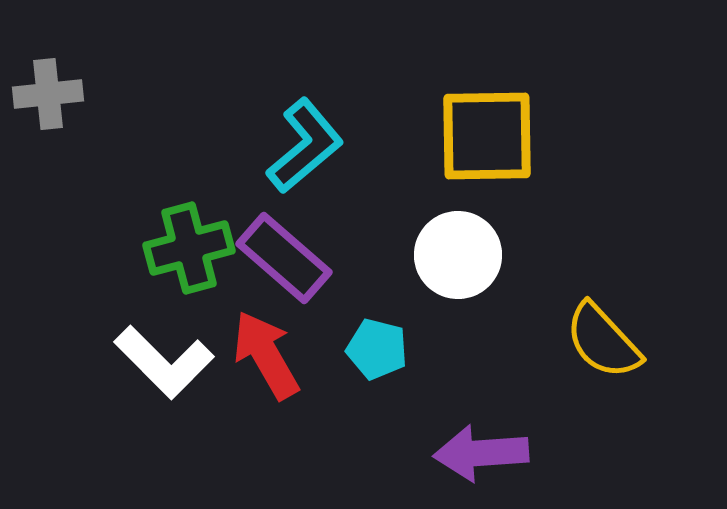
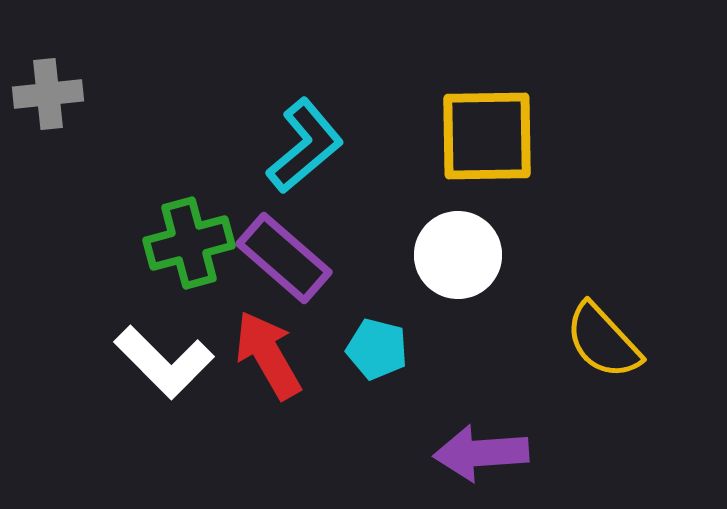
green cross: moved 5 px up
red arrow: moved 2 px right
